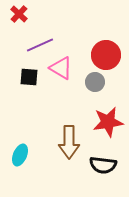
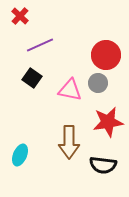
red cross: moved 1 px right, 2 px down
pink triangle: moved 9 px right, 22 px down; rotated 20 degrees counterclockwise
black square: moved 3 px right, 1 px down; rotated 30 degrees clockwise
gray circle: moved 3 px right, 1 px down
